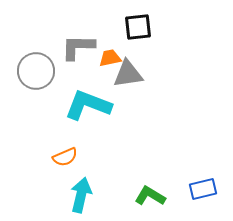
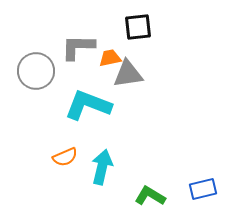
cyan arrow: moved 21 px right, 28 px up
